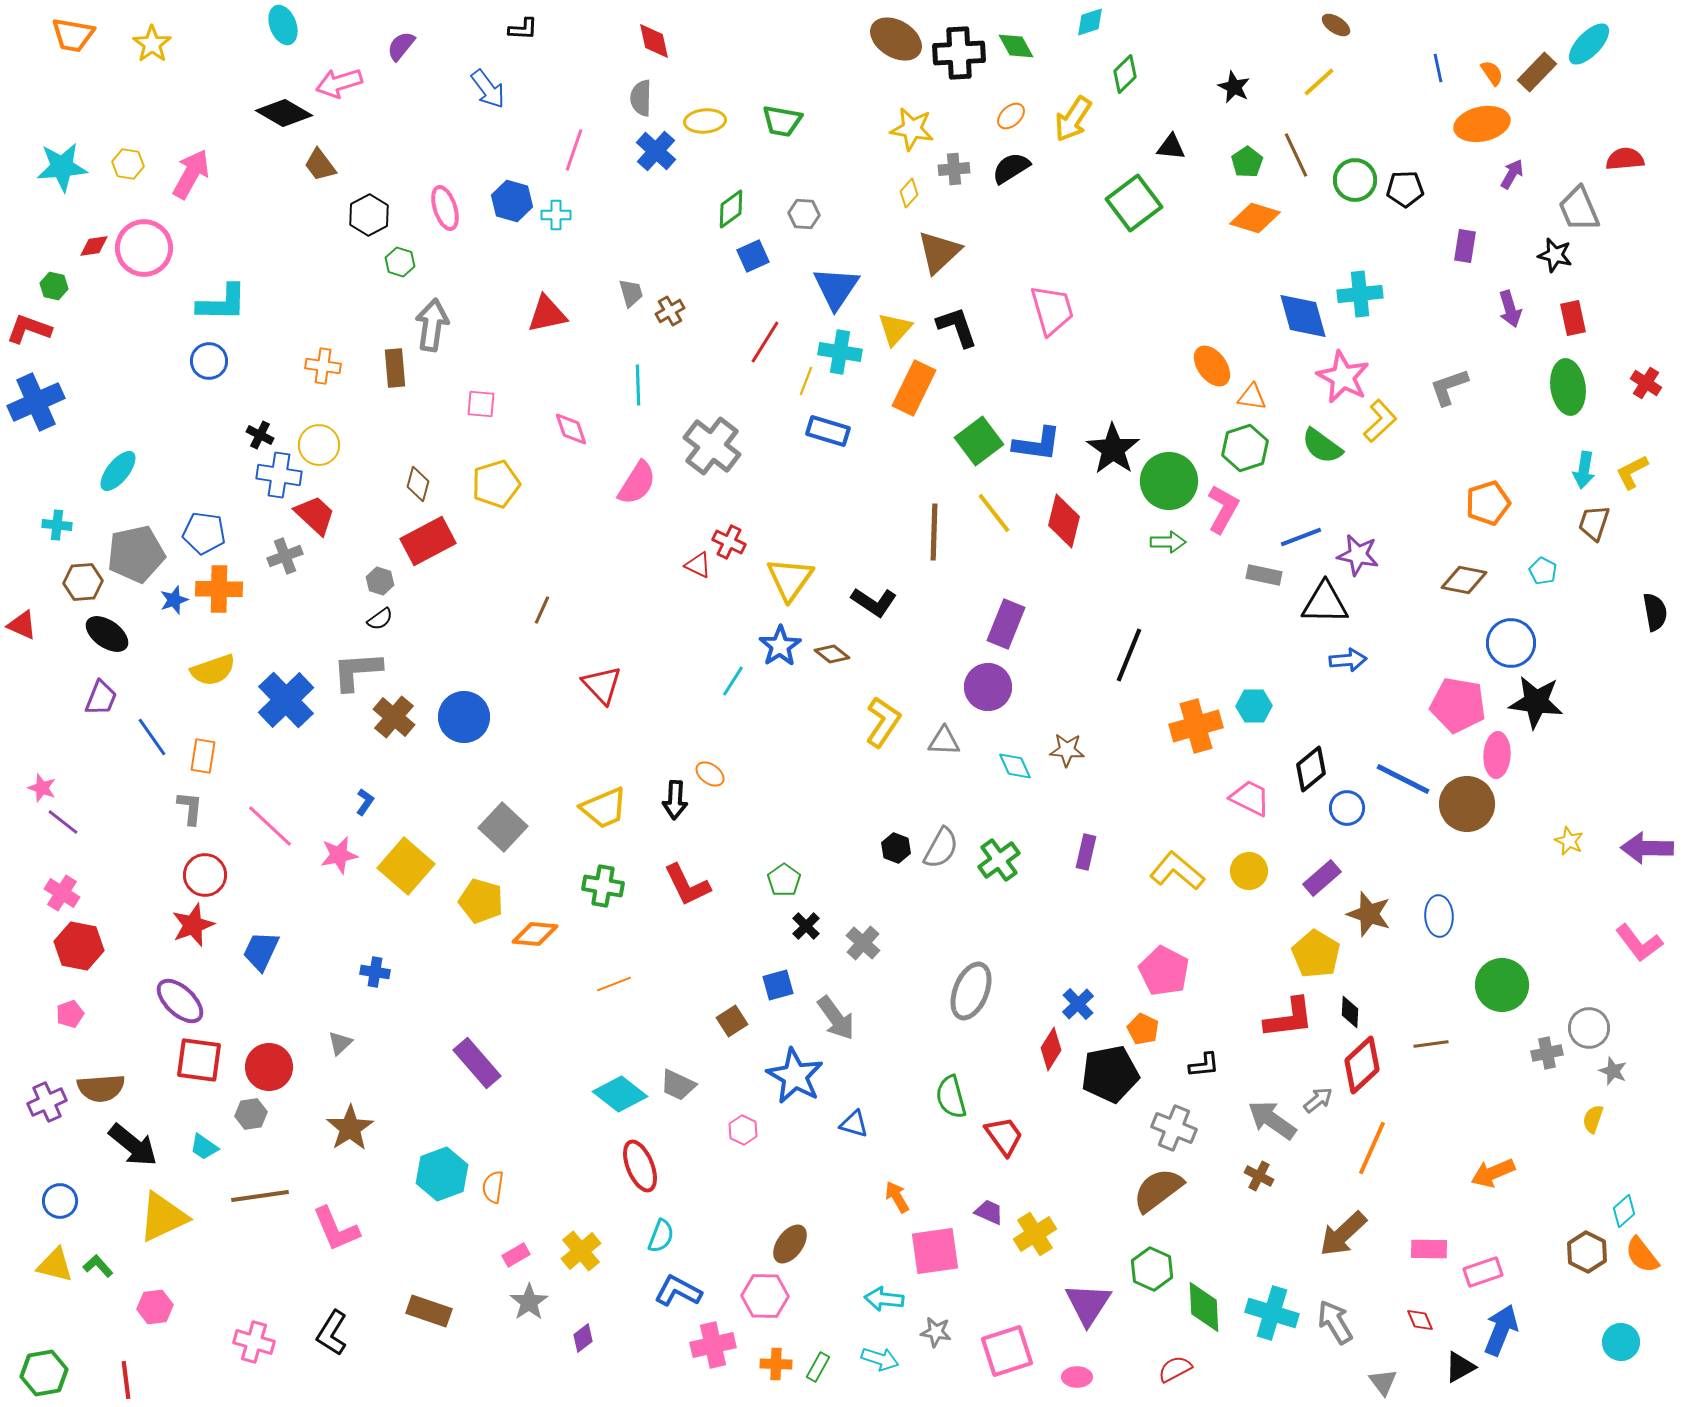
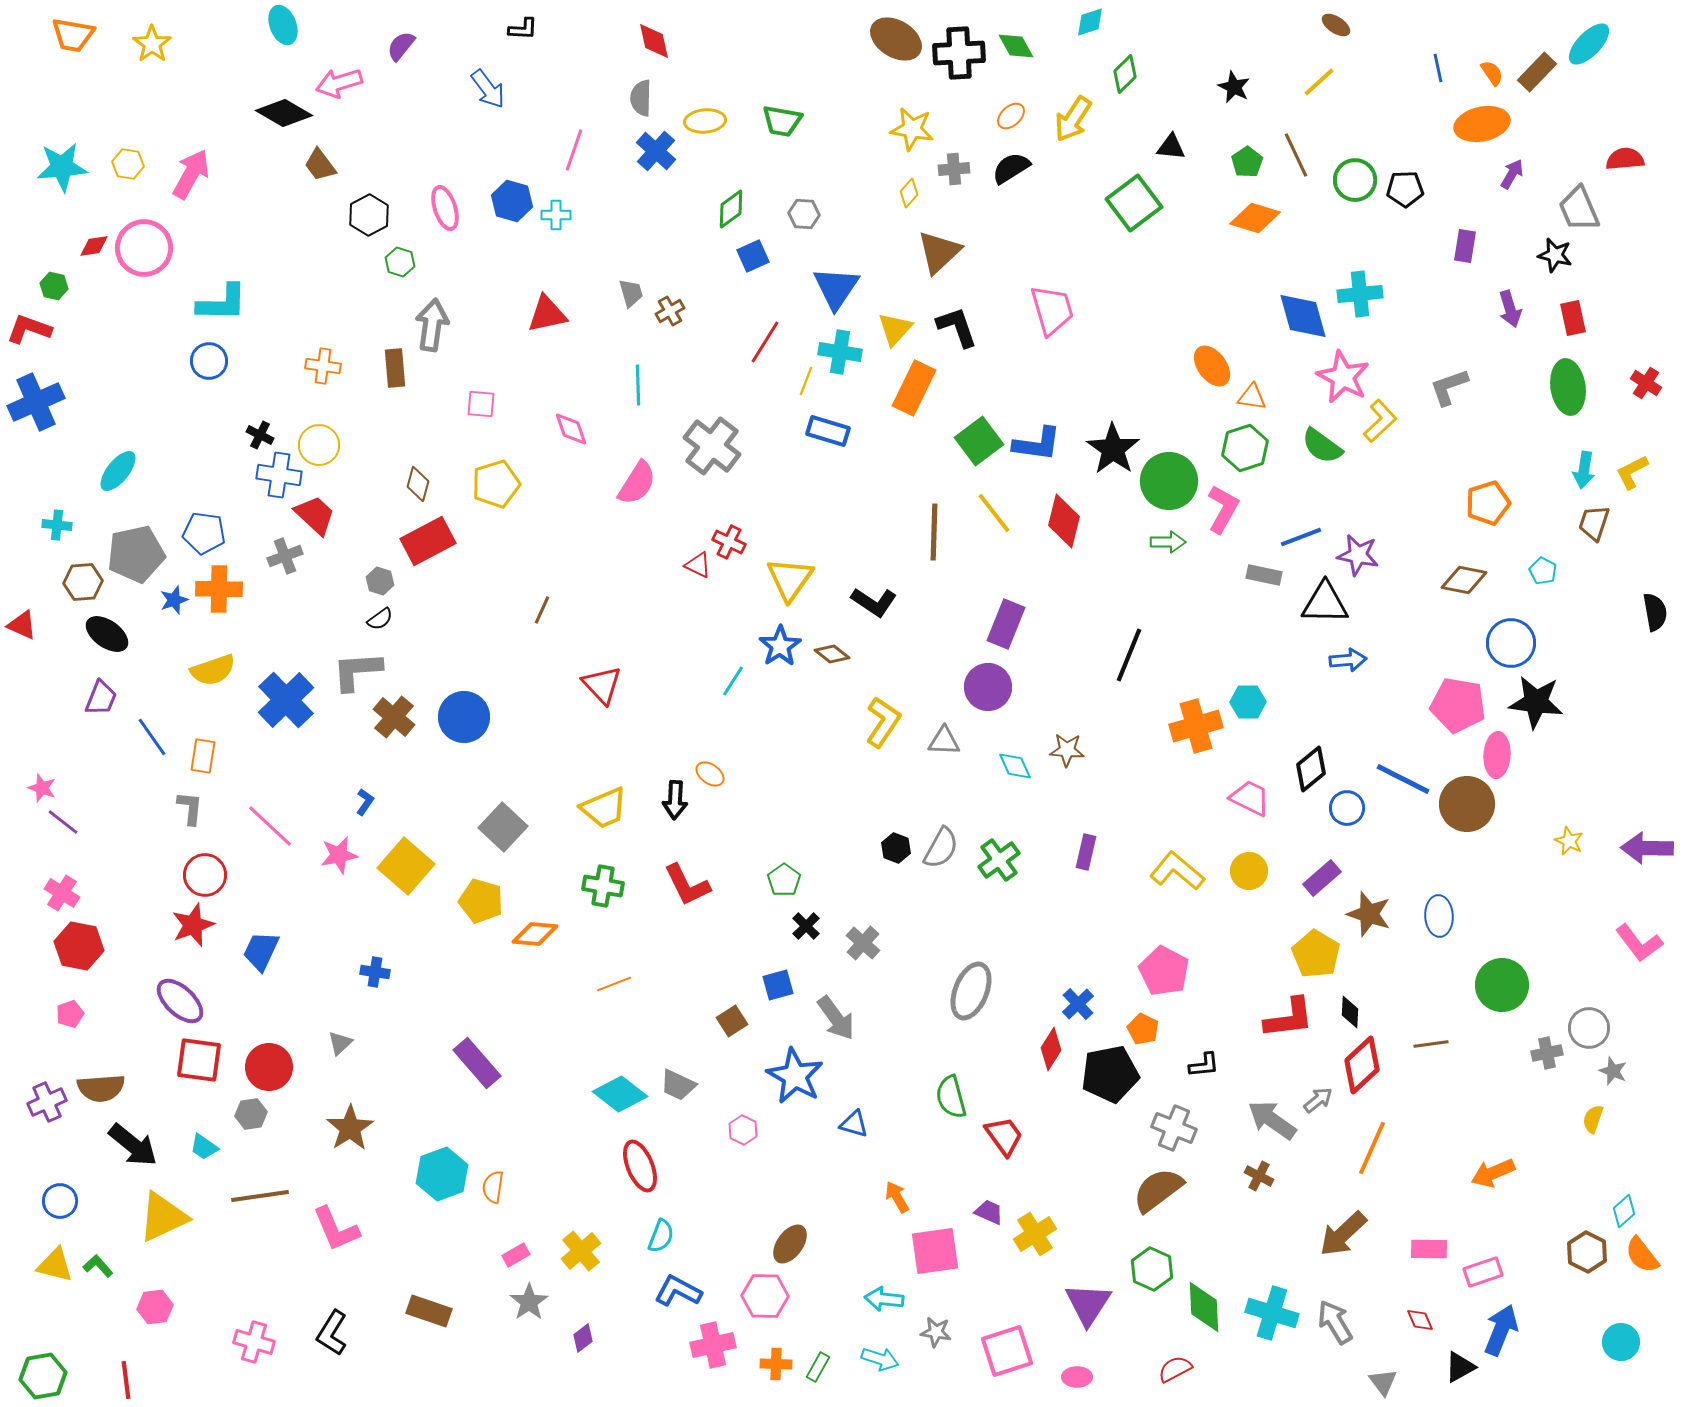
cyan hexagon at (1254, 706): moved 6 px left, 4 px up
green hexagon at (44, 1373): moved 1 px left, 3 px down
